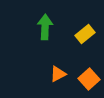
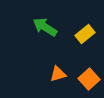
green arrow: rotated 60 degrees counterclockwise
orange triangle: rotated 12 degrees clockwise
